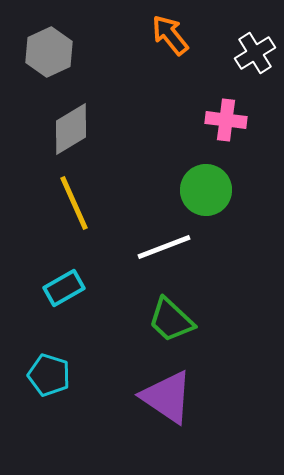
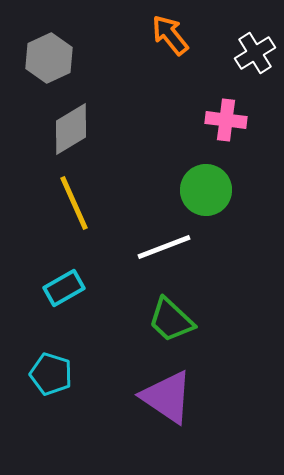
gray hexagon: moved 6 px down
cyan pentagon: moved 2 px right, 1 px up
